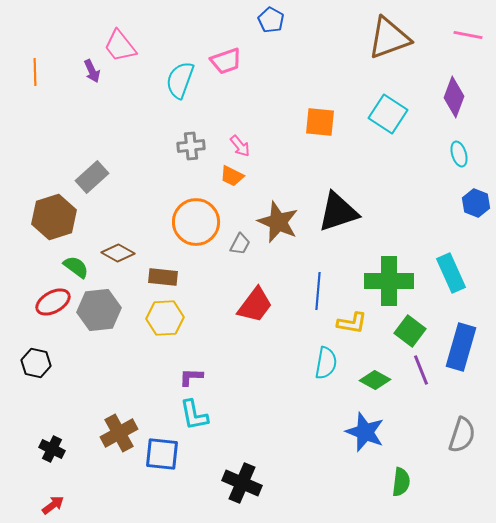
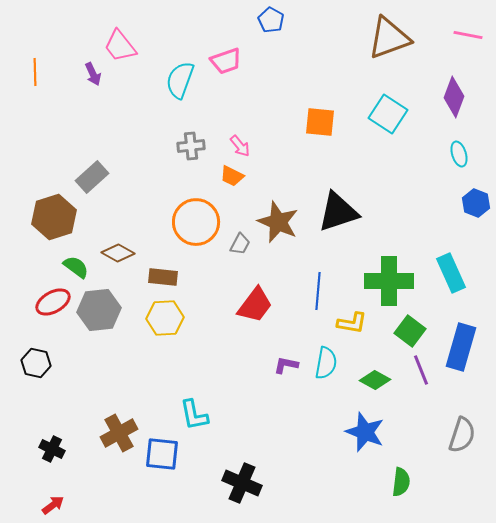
purple arrow at (92, 71): moved 1 px right, 3 px down
purple L-shape at (191, 377): moved 95 px right, 12 px up; rotated 10 degrees clockwise
